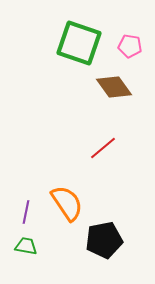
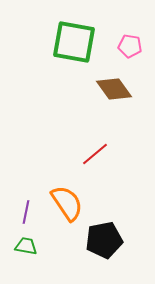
green square: moved 5 px left, 1 px up; rotated 9 degrees counterclockwise
brown diamond: moved 2 px down
red line: moved 8 px left, 6 px down
